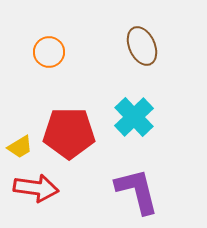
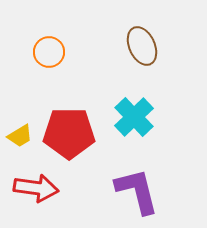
yellow trapezoid: moved 11 px up
